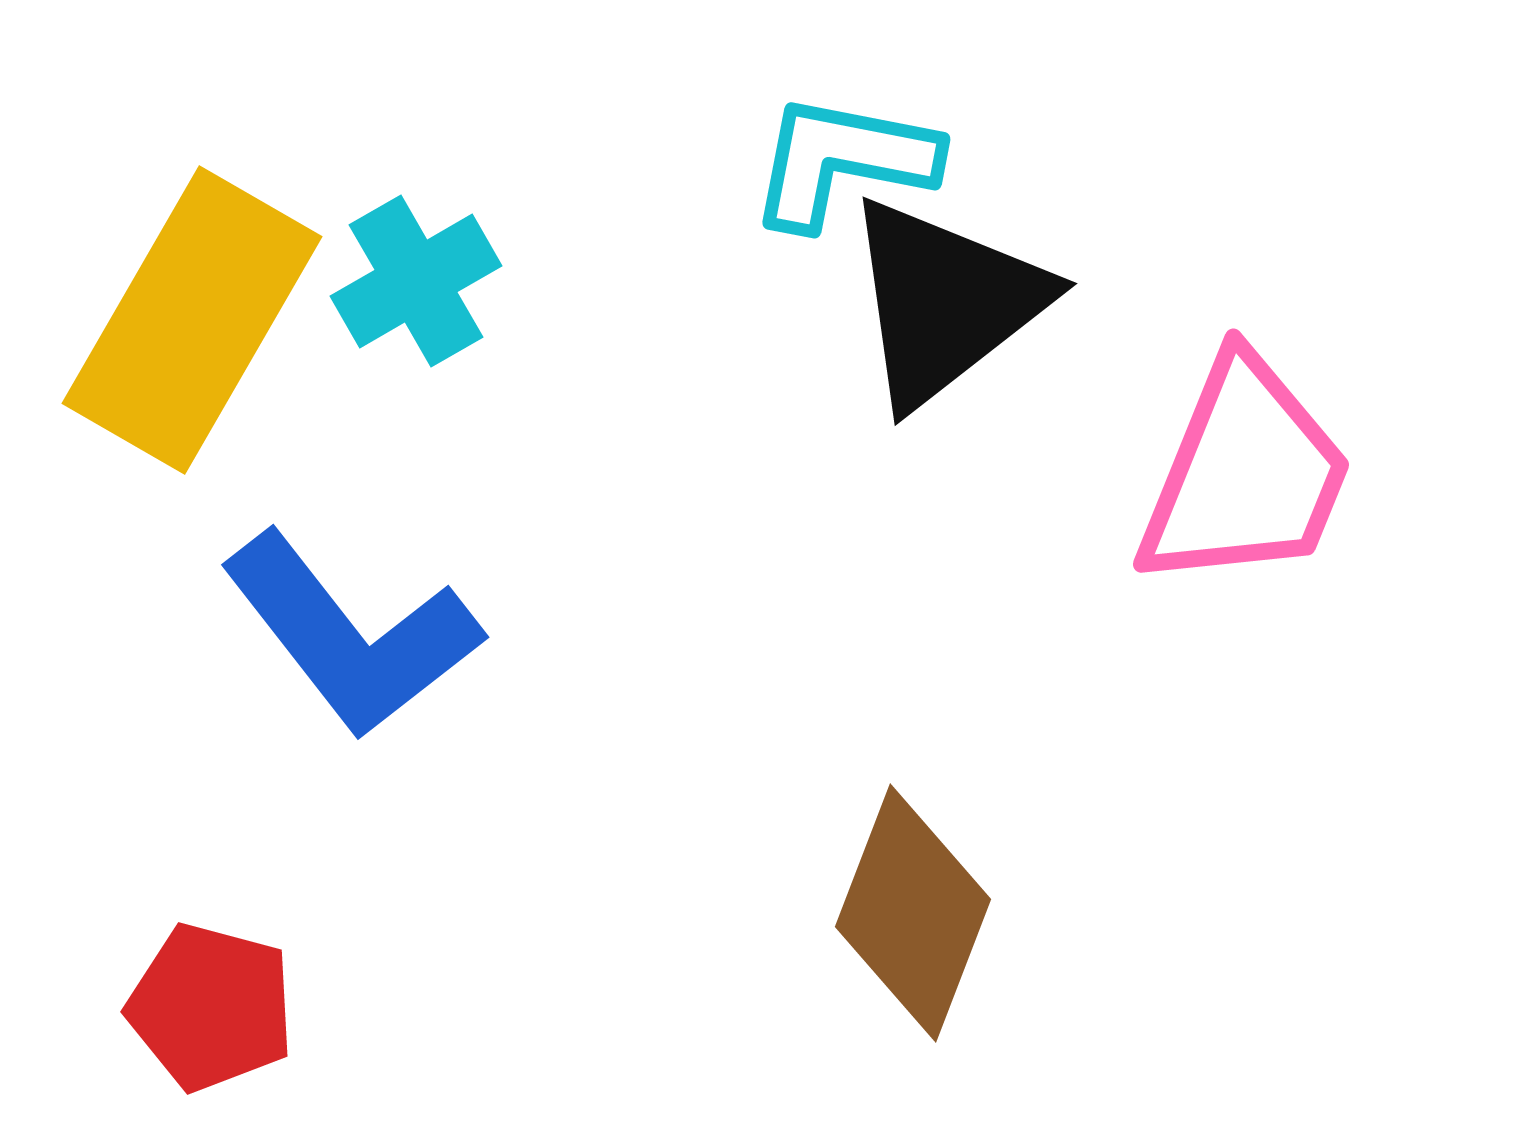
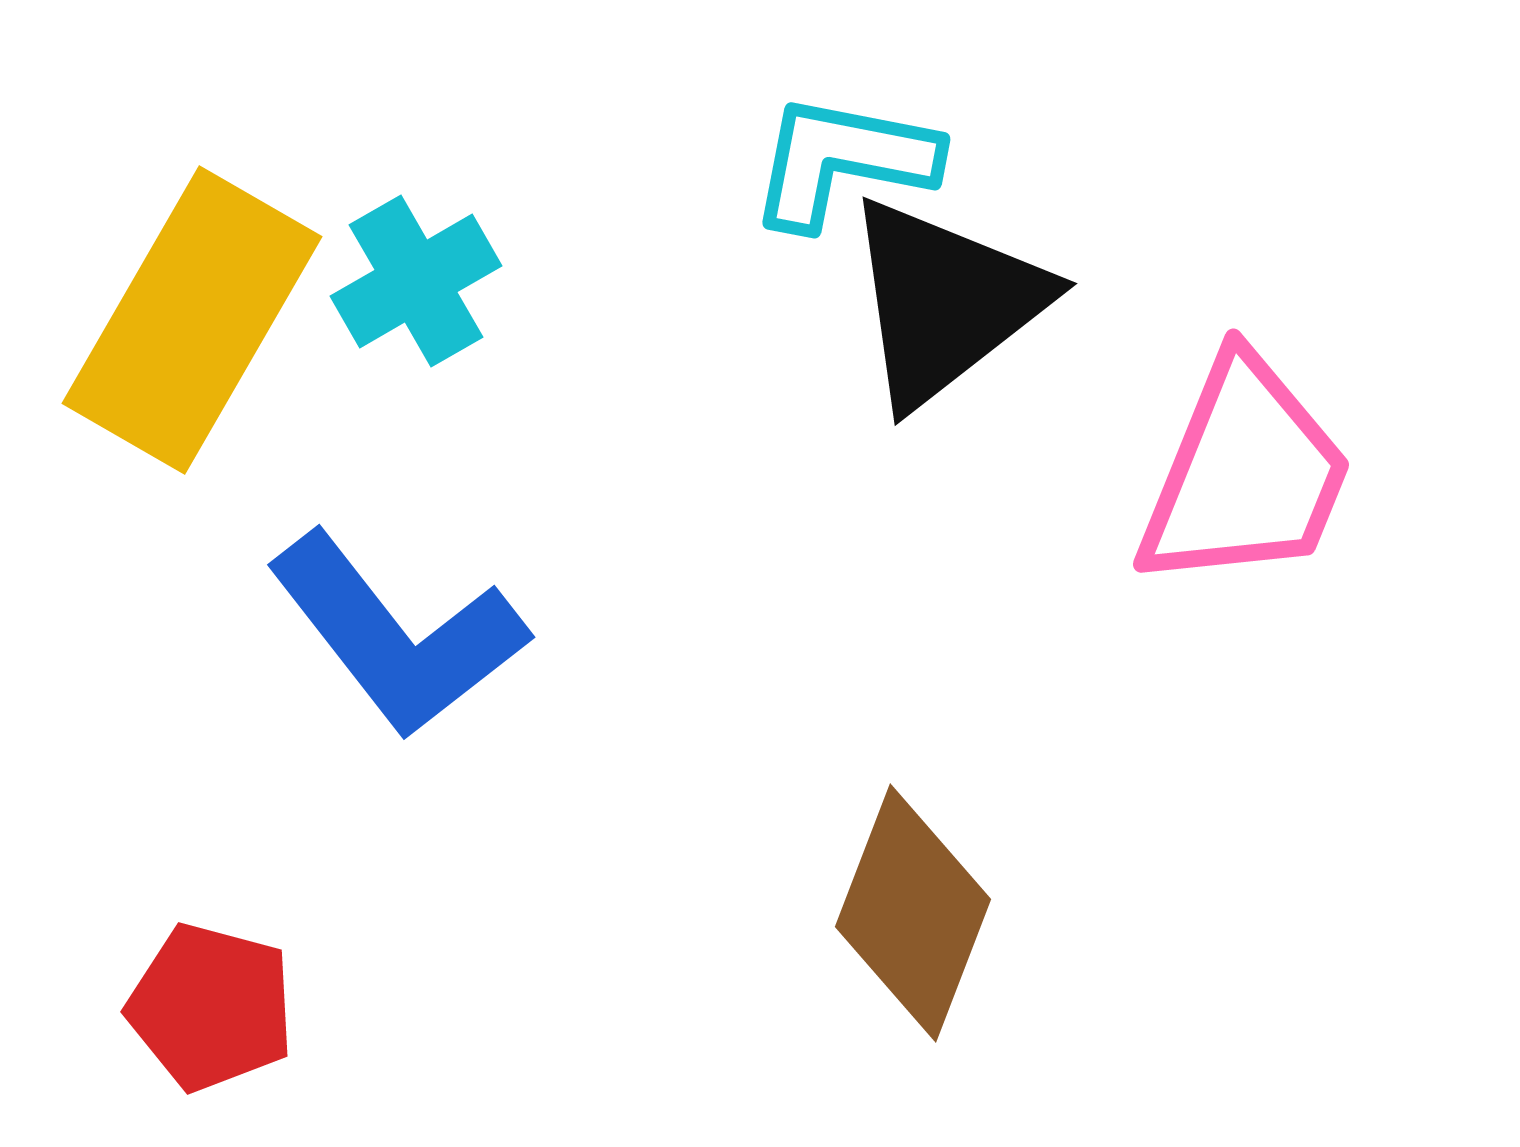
blue L-shape: moved 46 px right
